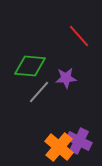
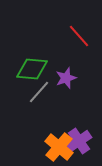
green diamond: moved 2 px right, 3 px down
purple star: rotated 15 degrees counterclockwise
purple cross: rotated 30 degrees clockwise
